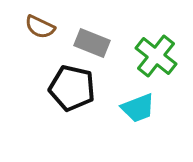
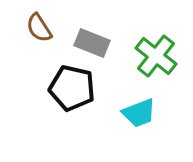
brown semicircle: moved 1 px left, 1 px down; rotated 32 degrees clockwise
cyan trapezoid: moved 1 px right, 5 px down
